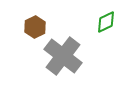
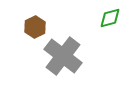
green diamond: moved 4 px right, 4 px up; rotated 10 degrees clockwise
